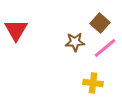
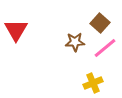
yellow cross: rotated 30 degrees counterclockwise
